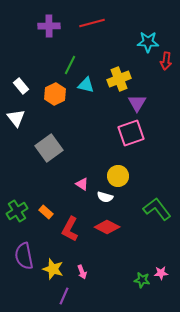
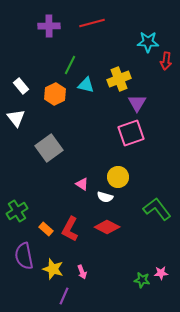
yellow circle: moved 1 px down
orange rectangle: moved 17 px down
